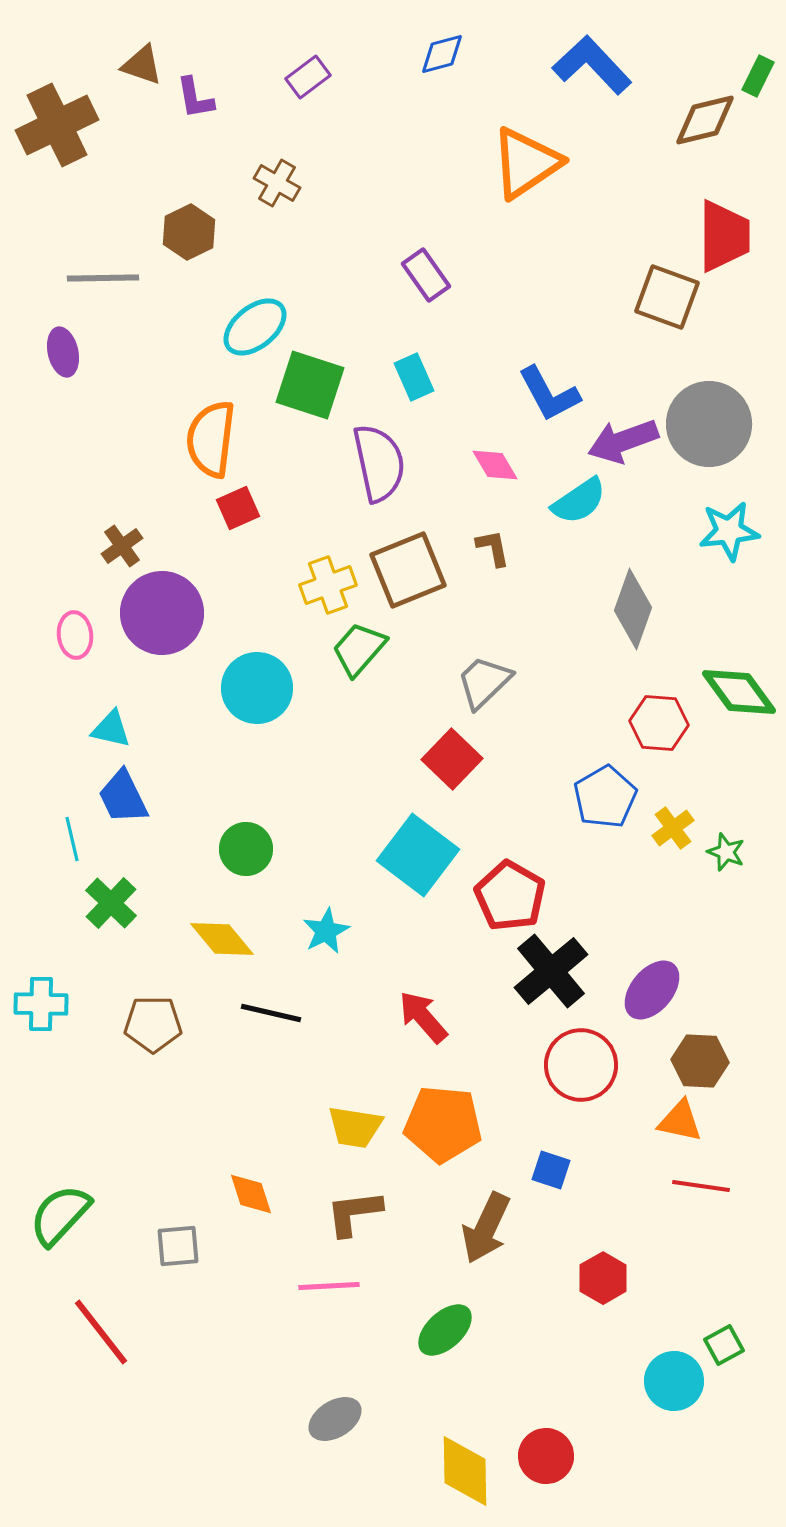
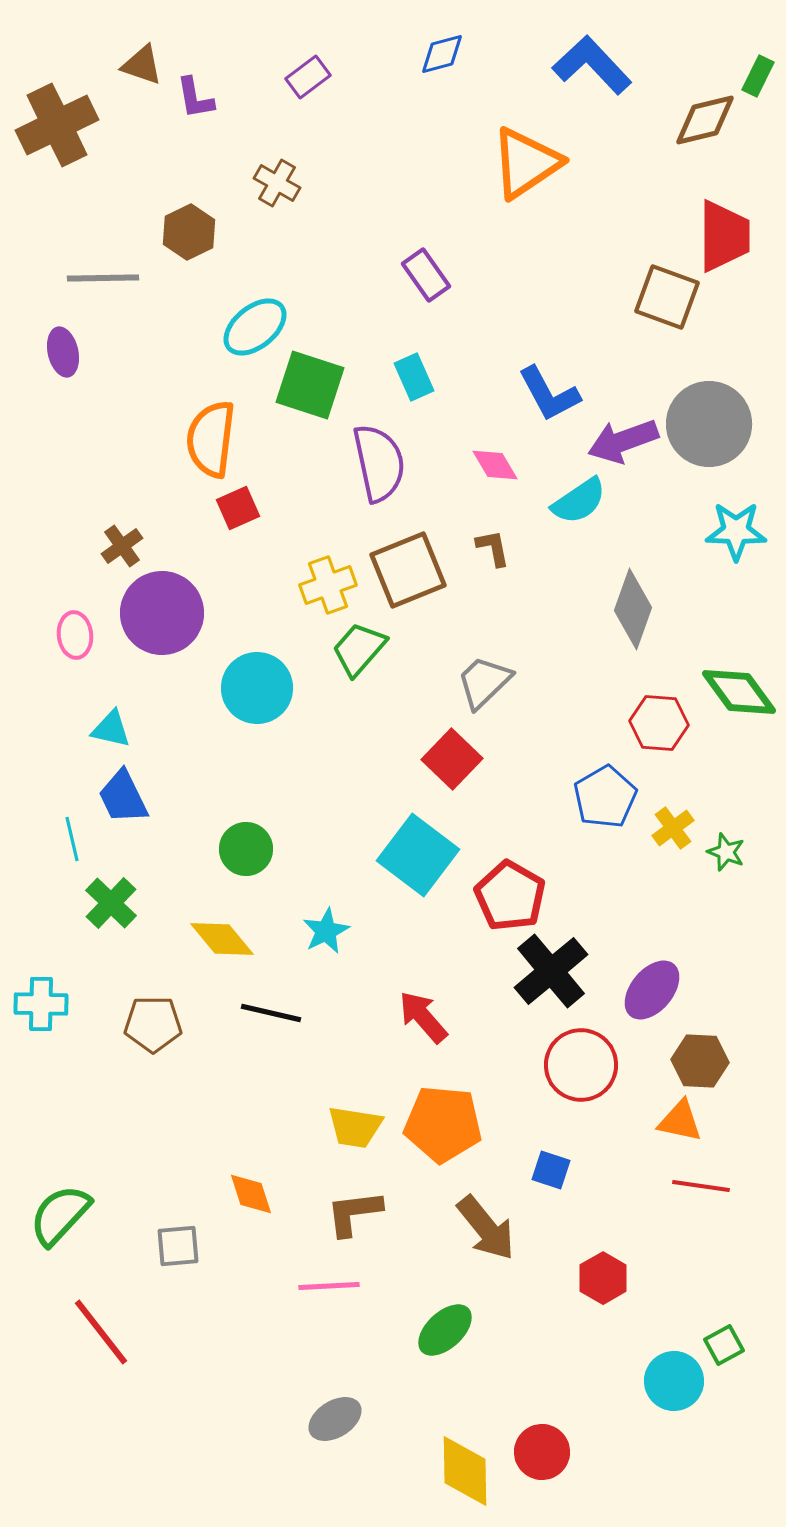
cyan star at (729, 531): moved 7 px right; rotated 8 degrees clockwise
brown arrow at (486, 1228): rotated 64 degrees counterclockwise
red circle at (546, 1456): moved 4 px left, 4 px up
